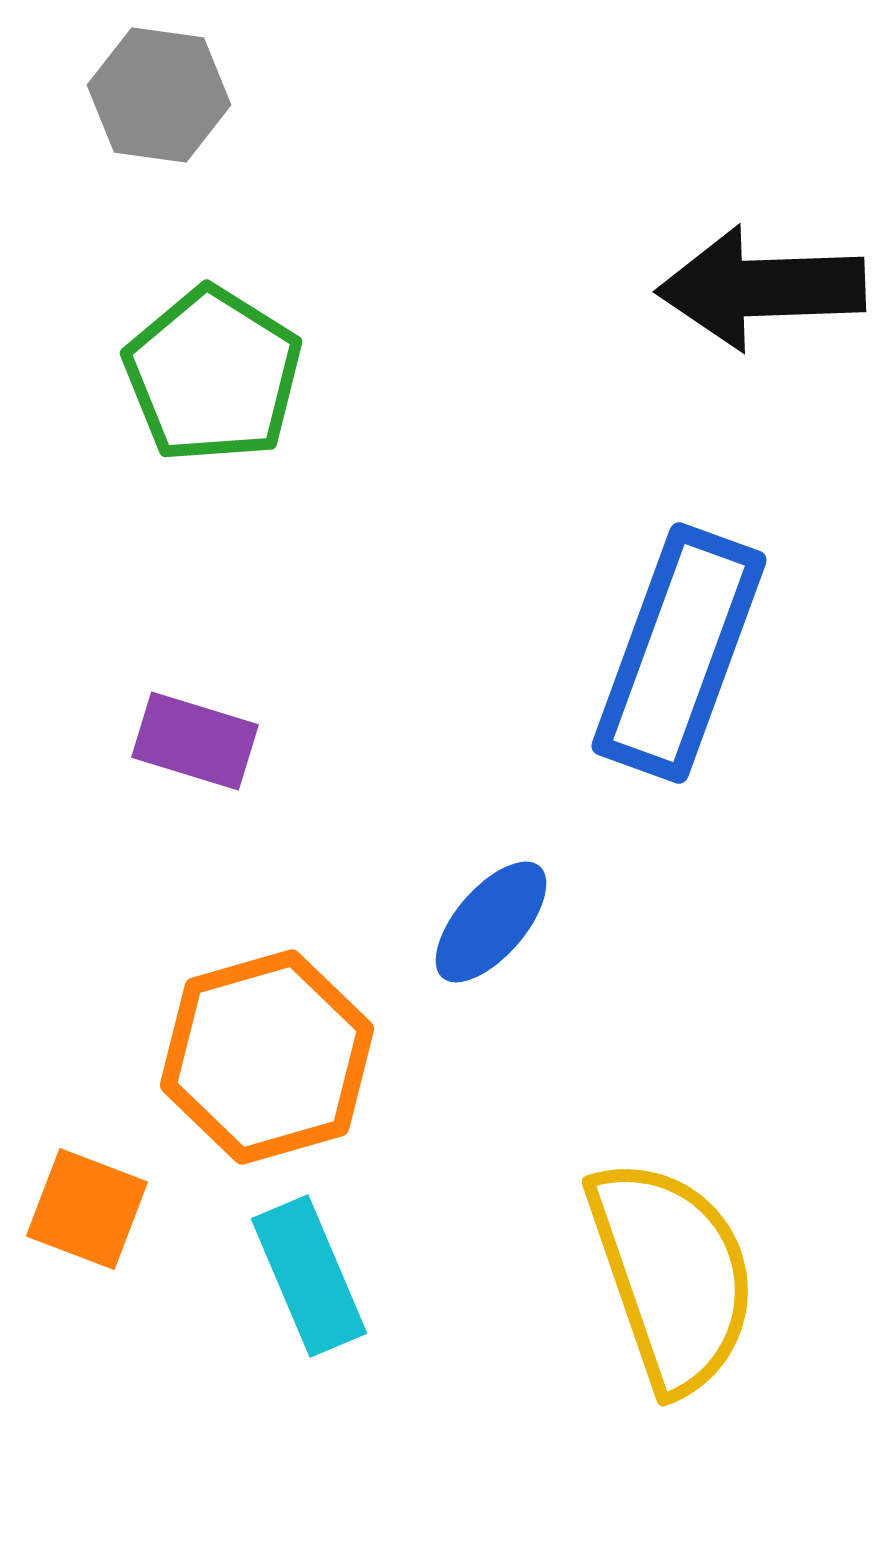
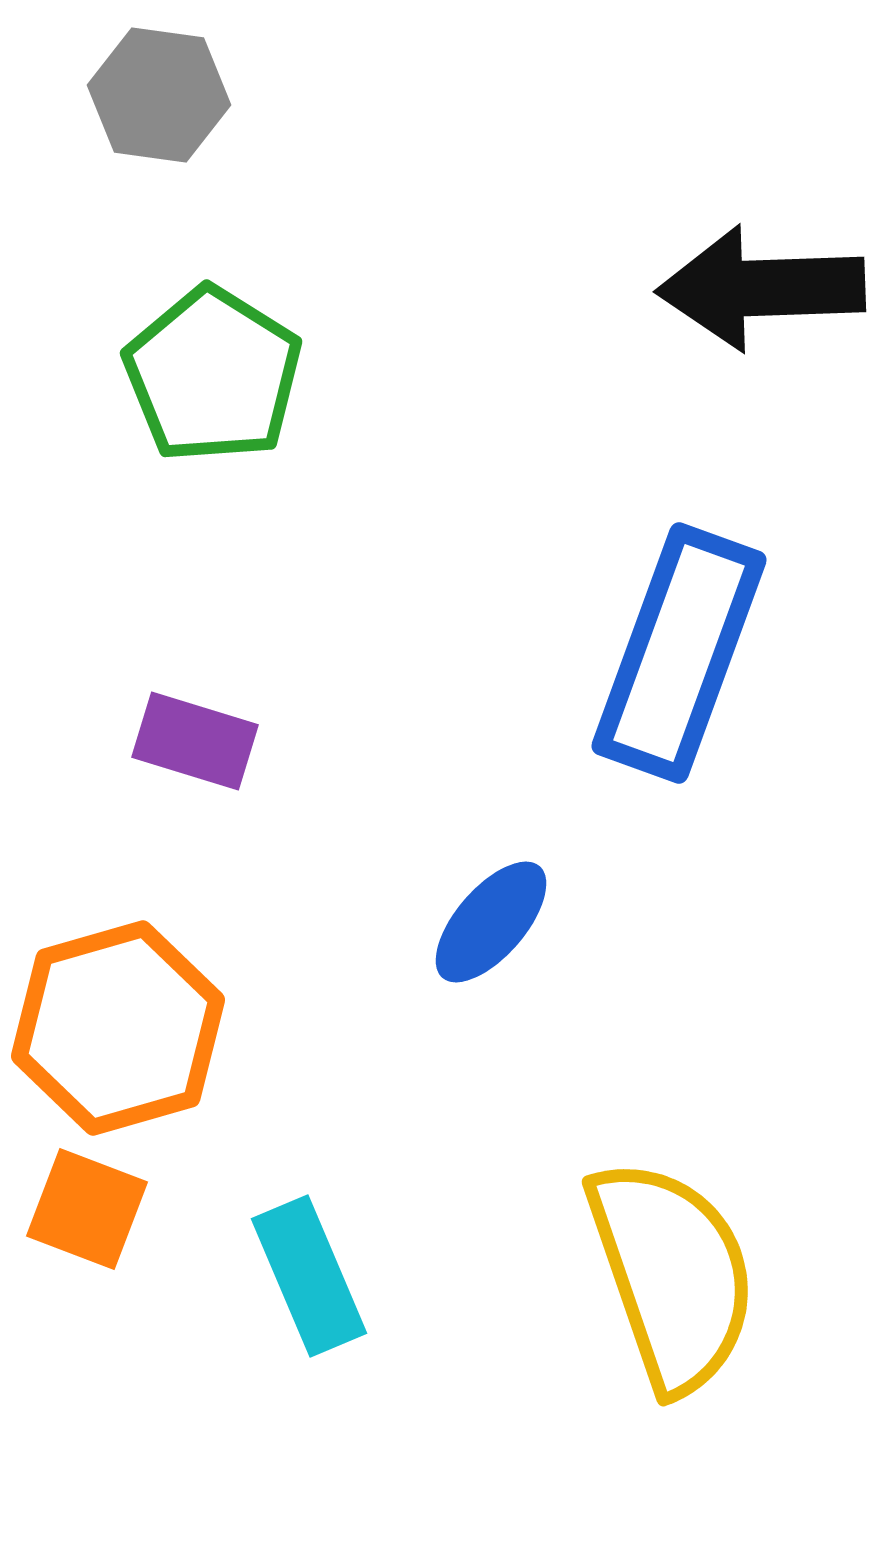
orange hexagon: moved 149 px left, 29 px up
